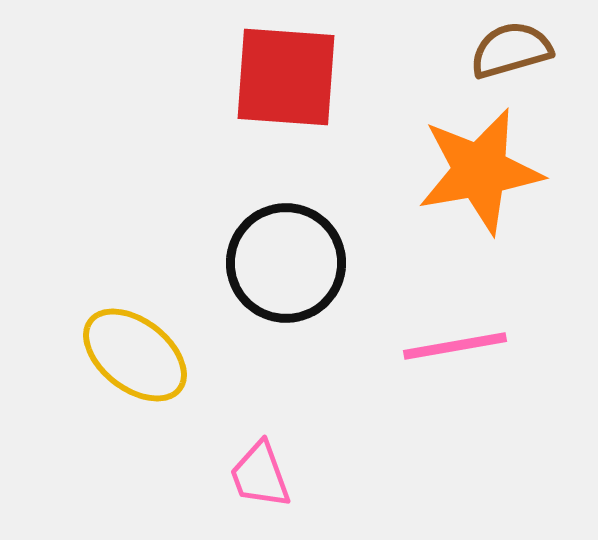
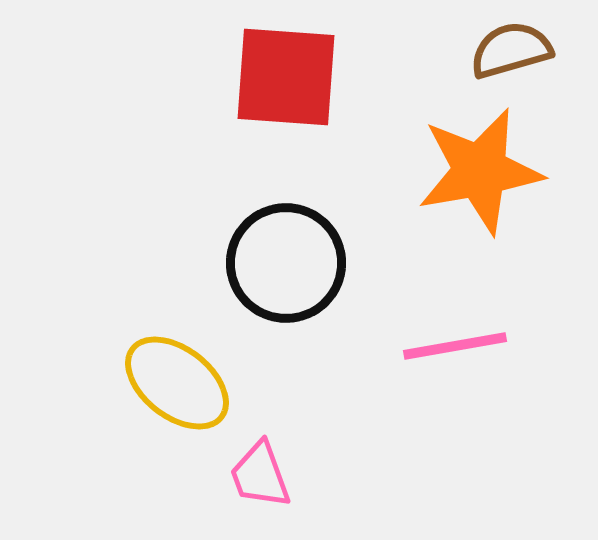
yellow ellipse: moved 42 px right, 28 px down
